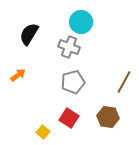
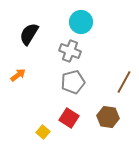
gray cross: moved 1 px right, 4 px down
